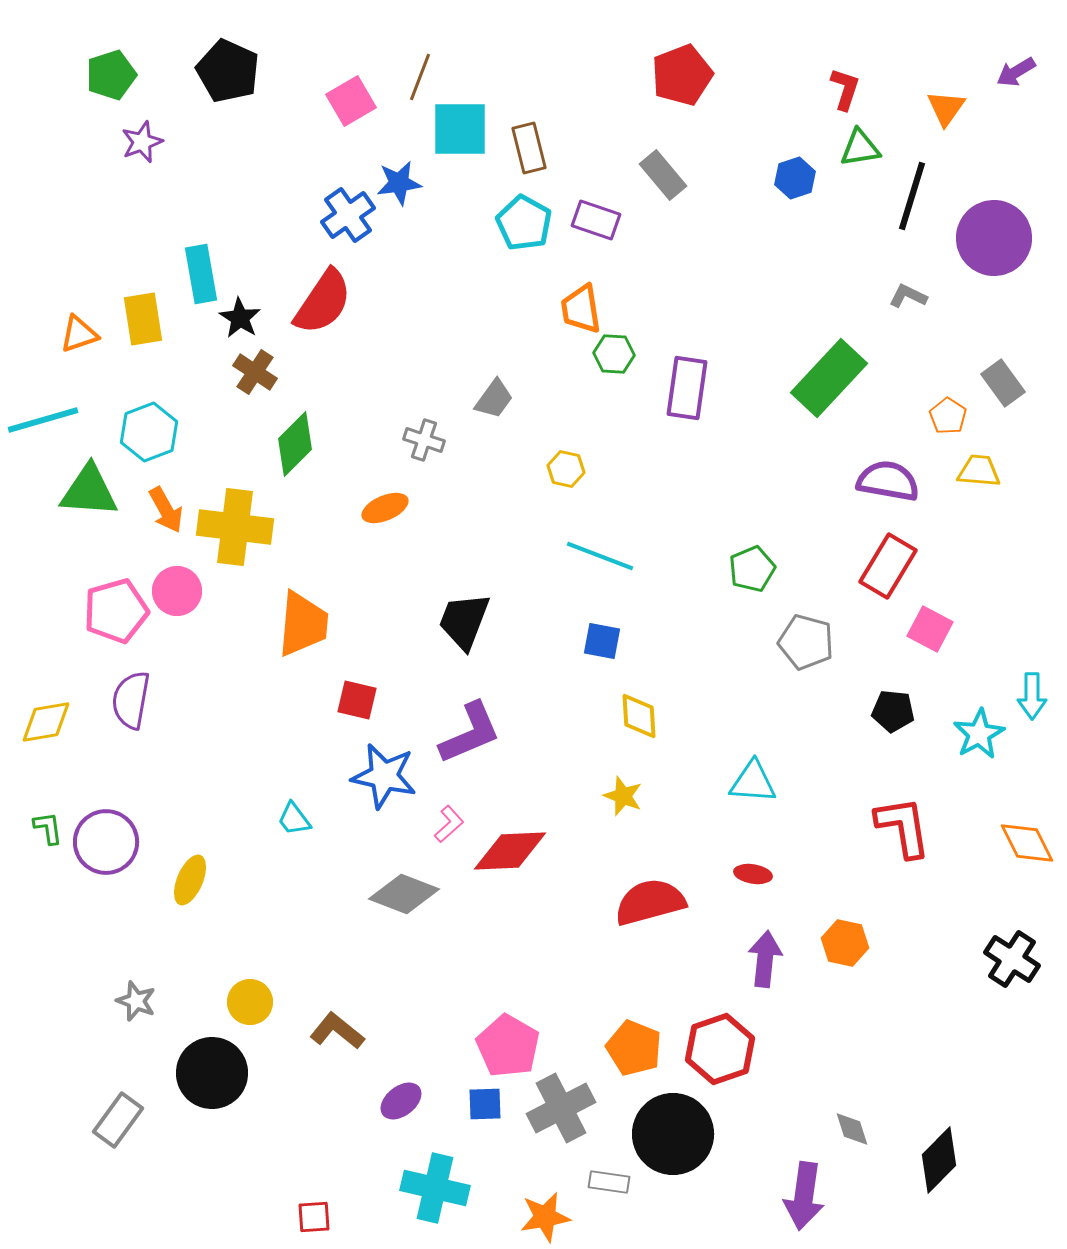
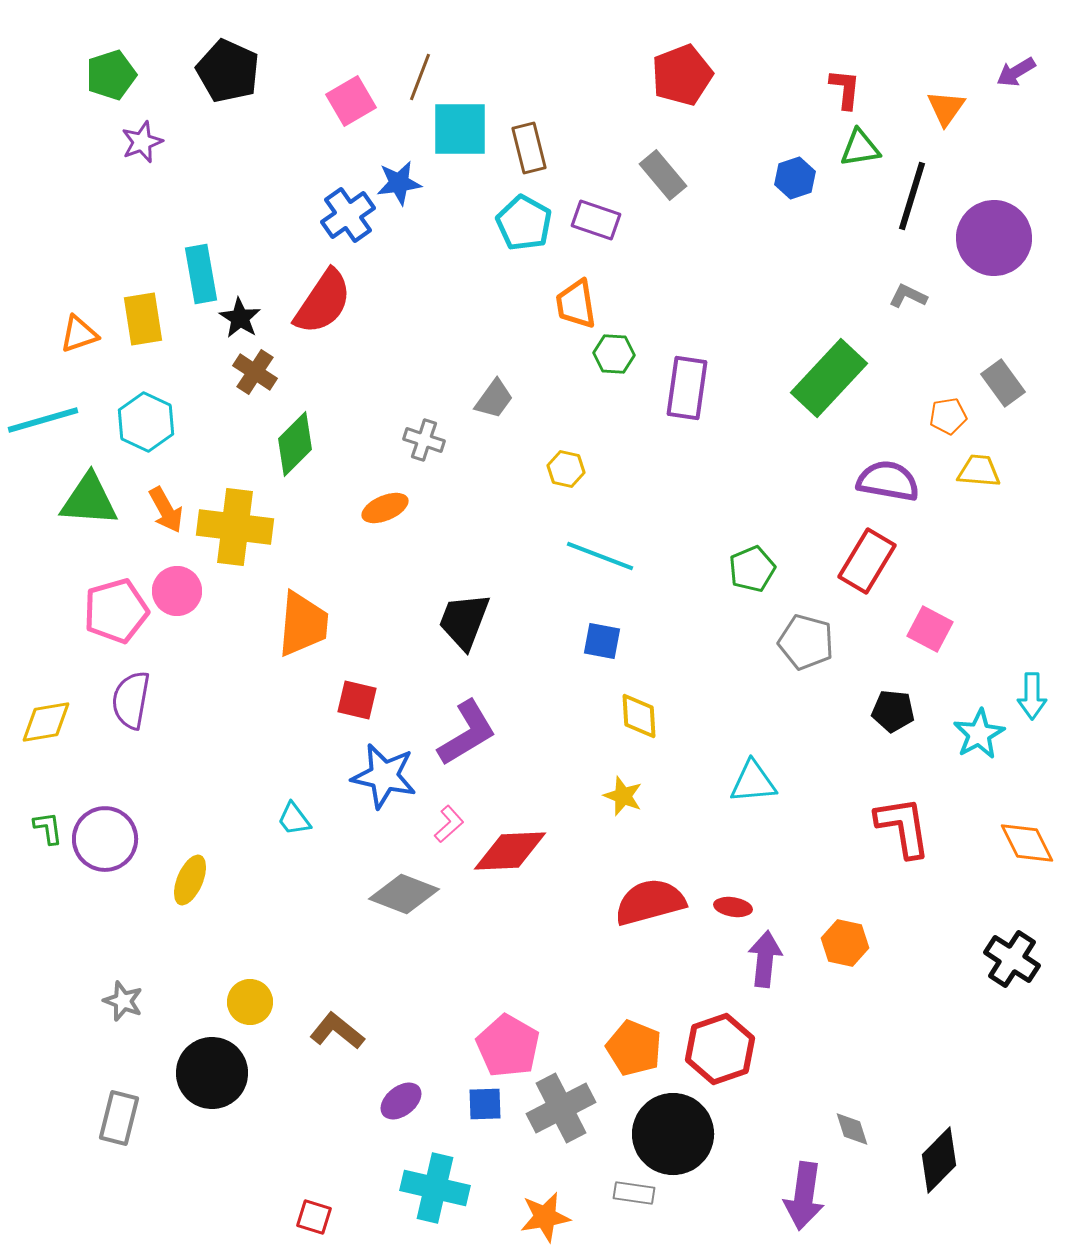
red L-shape at (845, 89): rotated 12 degrees counterclockwise
orange trapezoid at (581, 309): moved 5 px left, 5 px up
orange pentagon at (948, 416): rotated 30 degrees clockwise
cyan hexagon at (149, 432): moved 3 px left, 10 px up; rotated 14 degrees counterclockwise
green triangle at (89, 491): moved 9 px down
red rectangle at (888, 566): moved 21 px left, 5 px up
purple L-shape at (470, 733): moved 3 px left; rotated 8 degrees counterclockwise
cyan triangle at (753, 782): rotated 9 degrees counterclockwise
purple circle at (106, 842): moved 1 px left, 3 px up
red ellipse at (753, 874): moved 20 px left, 33 px down
gray star at (136, 1001): moved 13 px left
gray rectangle at (118, 1120): moved 1 px right, 2 px up; rotated 22 degrees counterclockwise
gray rectangle at (609, 1182): moved 25 px right, 11 px down
red square at (314, 1217): rotated 21 degrees clockwise
